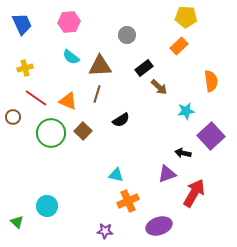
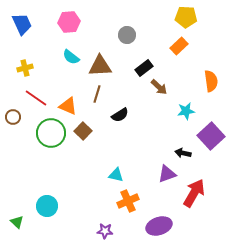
orange triangle: moved 5 px down
black semicircle: moved 1 px left, 5 px up
